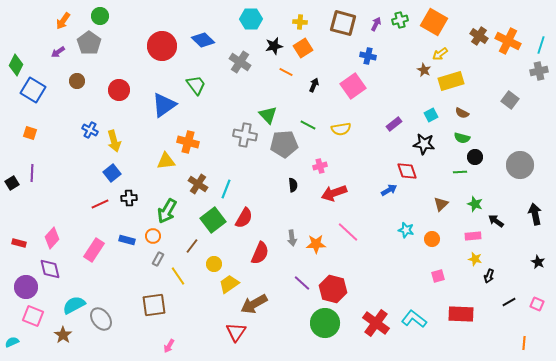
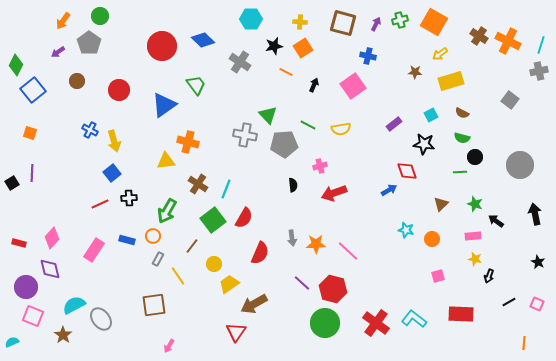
brown star at (424, 70): moved 9 px left, 2 px down; rotated 24 degrees counterclockwise
blue square at (33, 90): rotated 20 degrees clockwise
pink line at (348, 232): moved 19 px down
